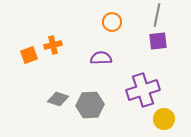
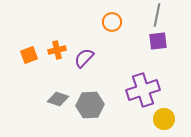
orange cross: moved 4 px right, 5 px down
purple semicircle: moved 17 px left; rotated 45 degrees counterclockwise
